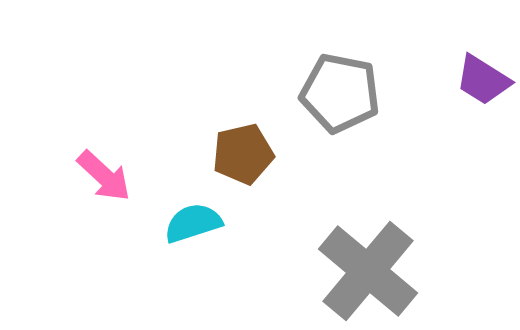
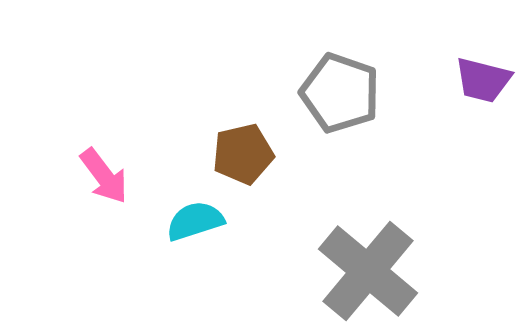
purple trapezoid: rotated 18 degrees counterclockwise
gray pentagon: rotated 8 degrees clockwise
pink arrow: rotated 10 degrees clockwise
cyan semicircle: moved 2 px right, 2 px up
